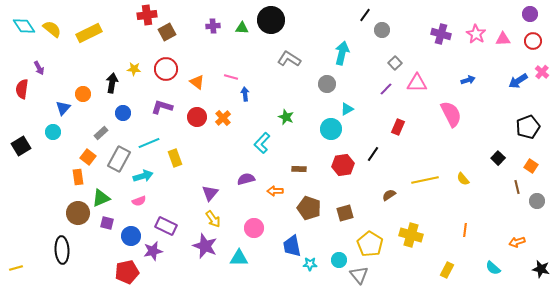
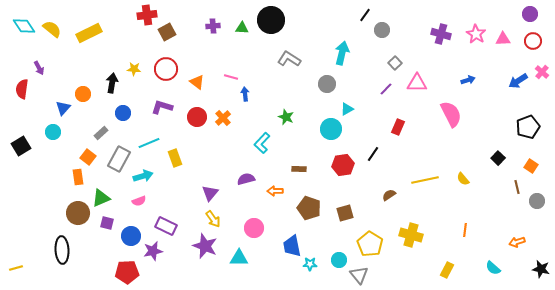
red pentagon at (127, 272): rotated 10 degrees clockwise
